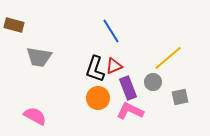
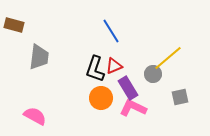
gray trapezoid: rotated 92 degrees counterclockwise
gray circle: moved 8 px up
purple rectangle: rotated 10 degrees counterclockwise
orange circle: moved 3 px right
pink L-shape: moved 3 px right, 3 px up
